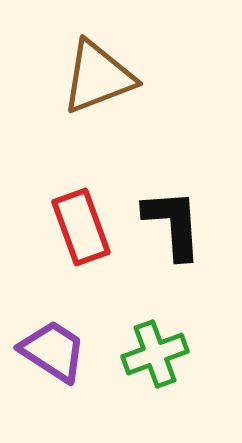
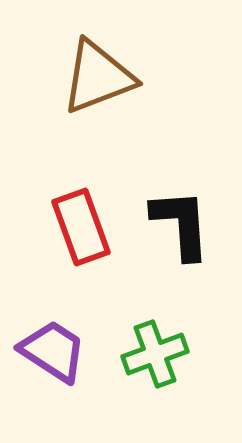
black L-shape: moved 8 px right
